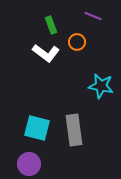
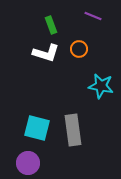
orange circle: moved 2 px right, 7 px down
white L-shape: rotated 20 degrees counterclockwise
gray rectangle: moved 1 px left
purple circle: moved 1 px left, 1 px up
